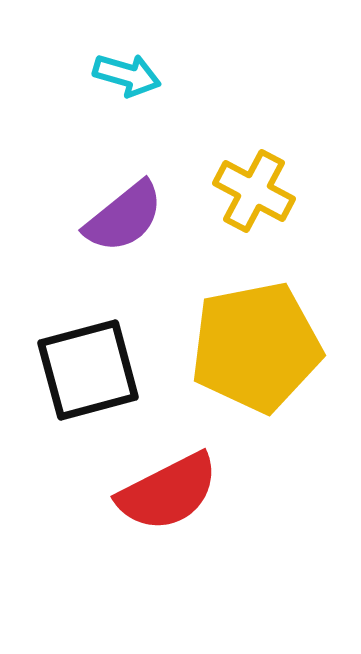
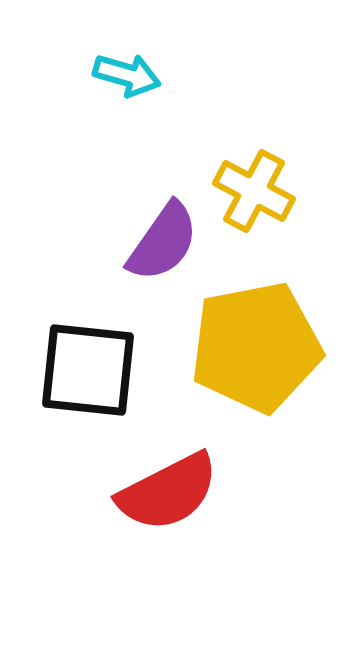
purple semicircle: moved 39 px right, 25 px down; rotated 16 degrees counterclockwise
black square: rotated 21 degrees clockwise
